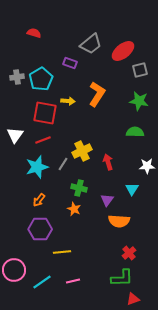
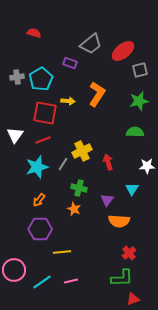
green star: rotated 24 degrees counterclockwise
pink line: moved 2 px left
